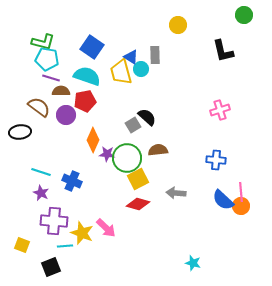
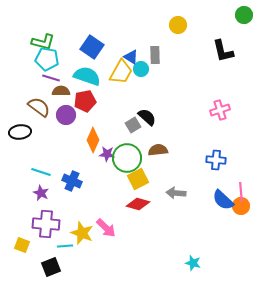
yellow trapezoid at (121, 72): rotated 136 degrees counterclockwise
purple cross at (54, 221): moved 8 px left, 3 px down
